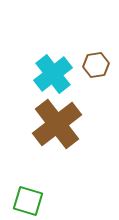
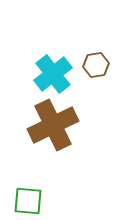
brown cross: moved 4 px left, 1 px down; rotated 12 degrees clockwise
green square: rotated 12 degrees counterclockwise
